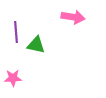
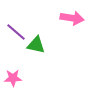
pink arrow: moved 1 px left, 1 px down
purple line: rotated 45 degrees counterclockwise
